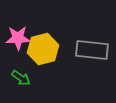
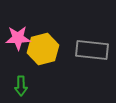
green arrow: moved 8 px down; rotated 54 degrees clockwise
